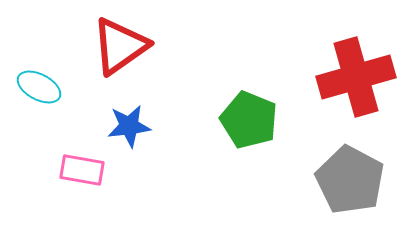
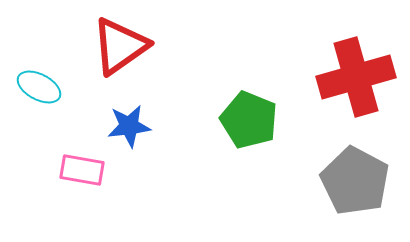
gray pentagon: moved 5 px right, 1 px down
